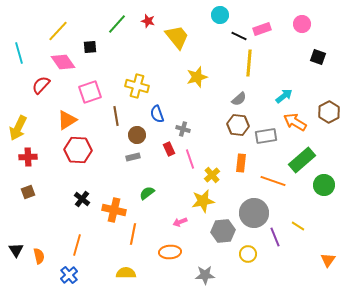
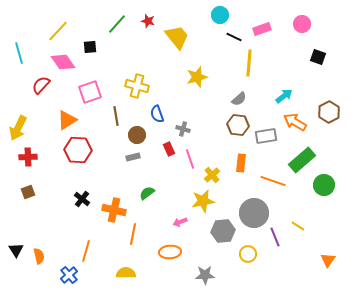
black line at (239, 36): moved 5 px left, 1 px down
orange line at (77, 245): moved 9 px right, 6 px down
